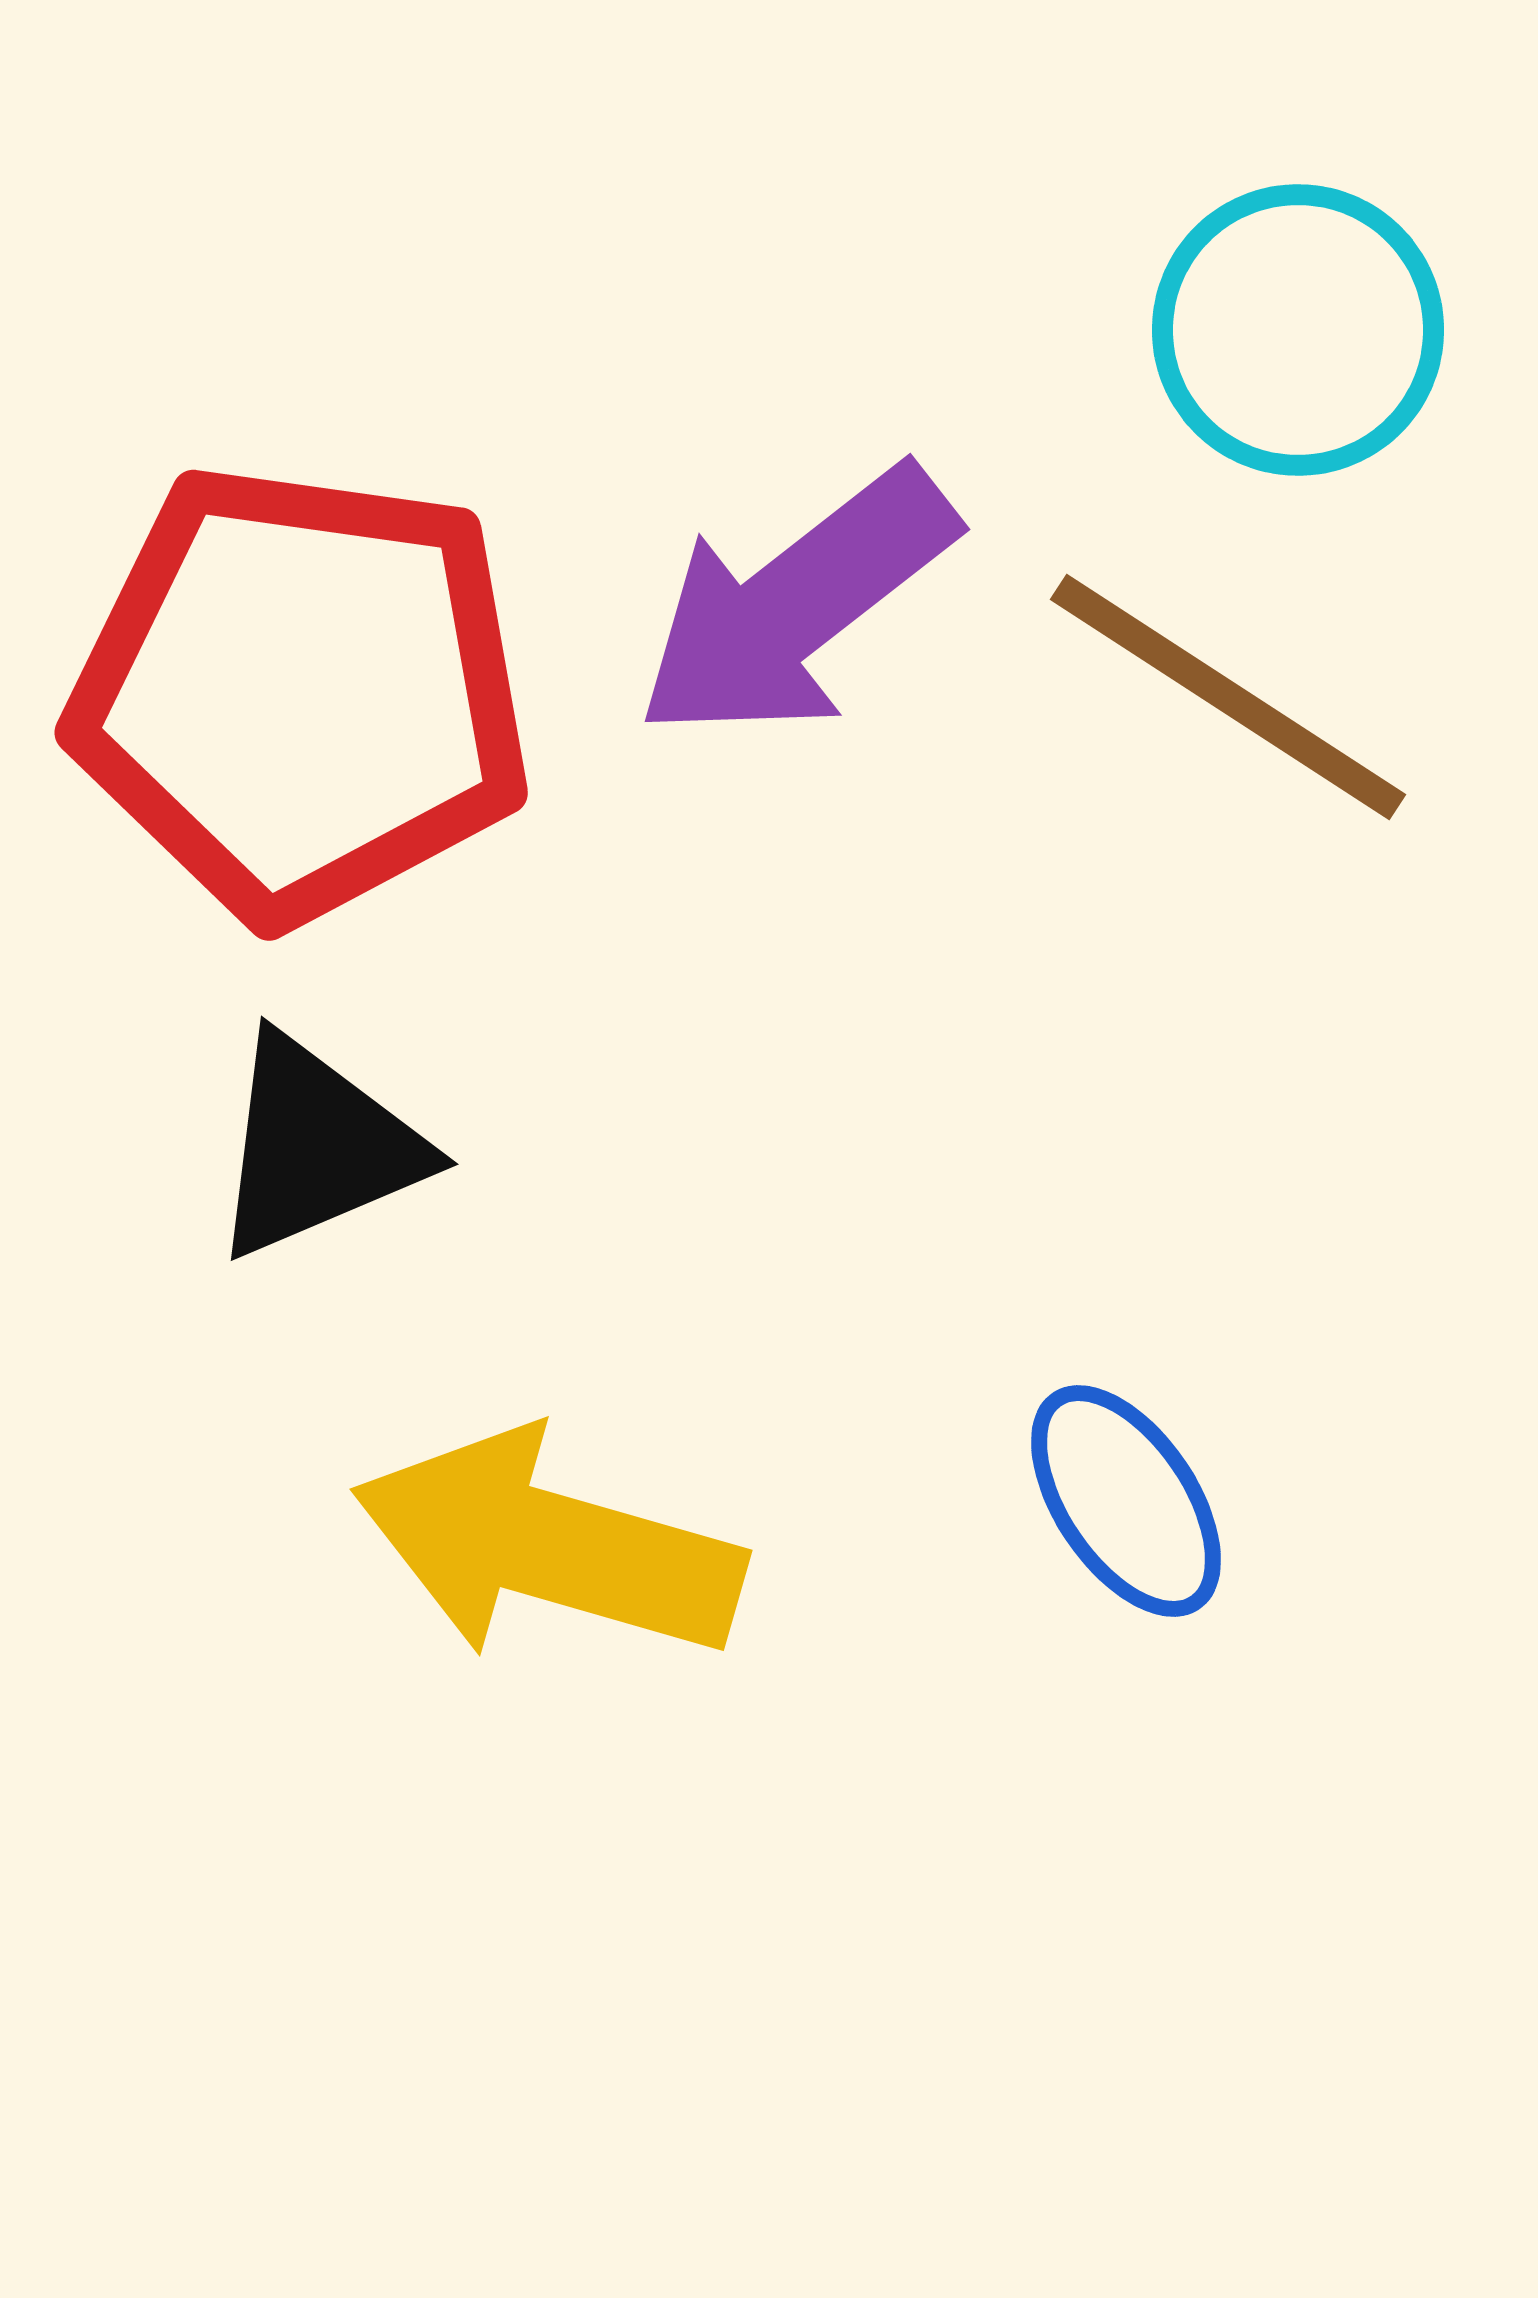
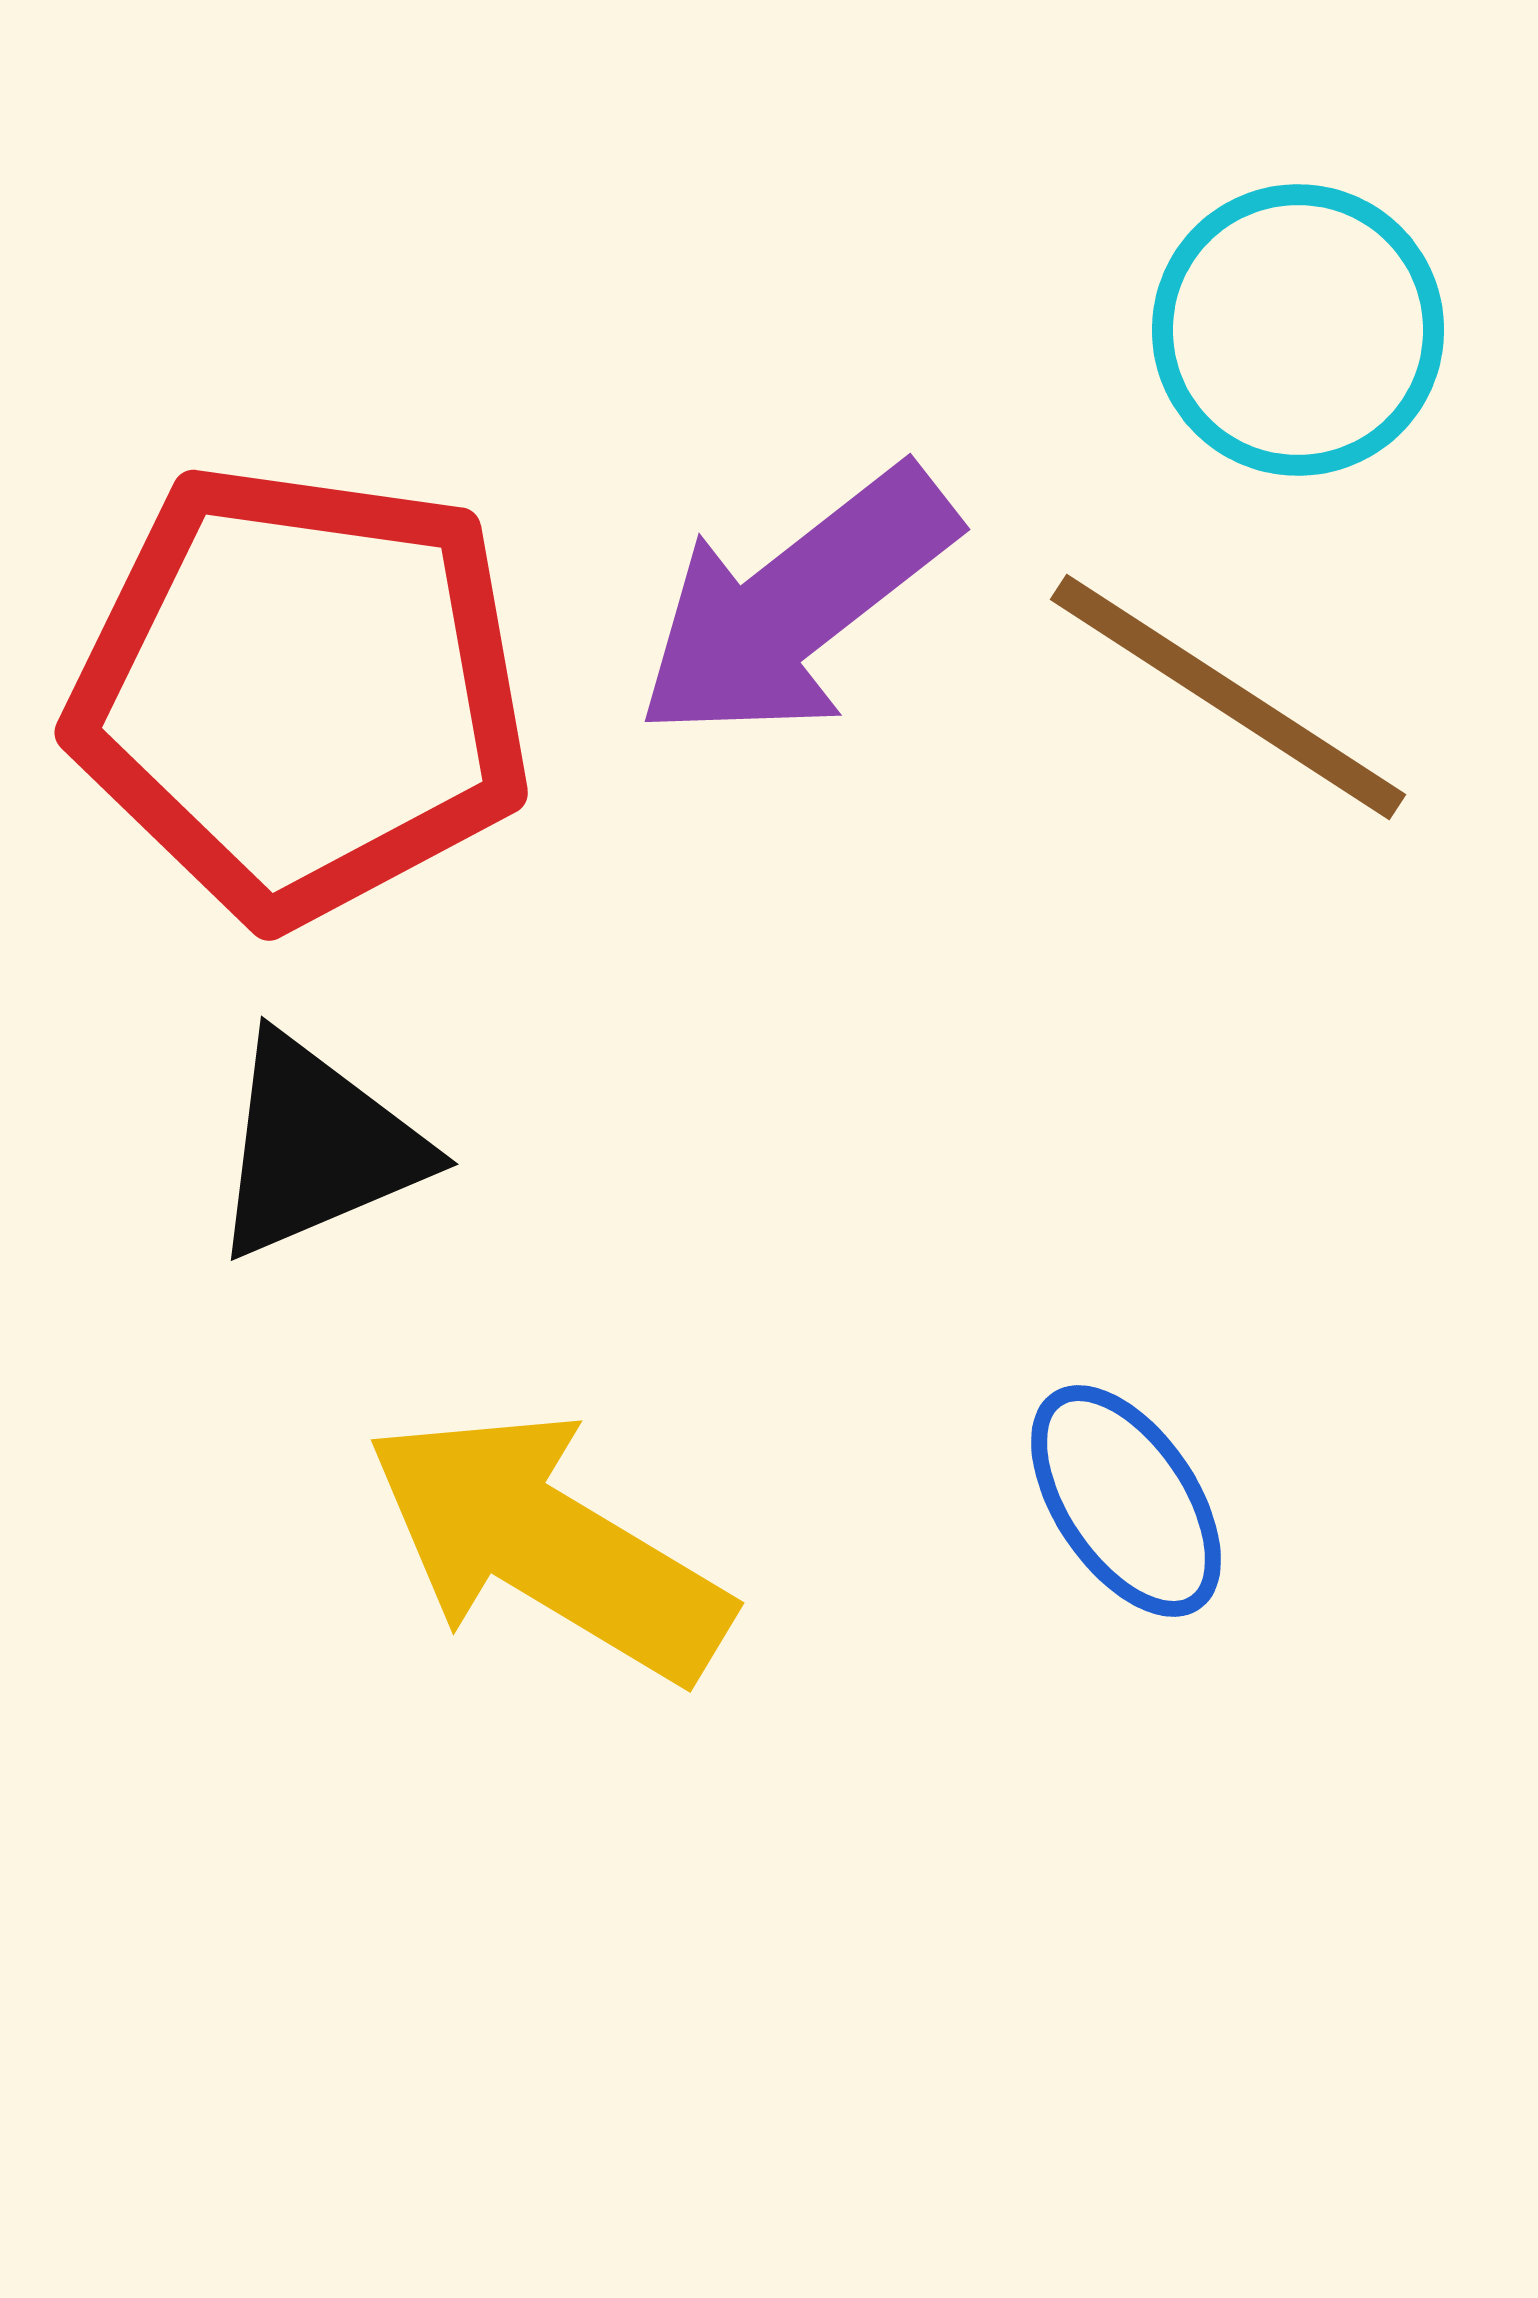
yellow arrow: rotated 15 degrees clockwise
